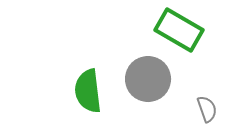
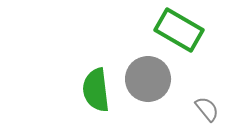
green semicircle: moved 8 px right, 1 px up
gray semicircle: rotated 20 degrees counterclockwise
